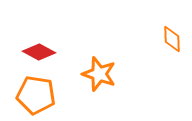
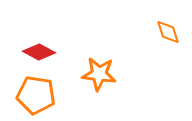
orange diamond: moved 4 px left, 7 px up; rotated 16 degrees counterclockwise
orange star: rotated 12 degrees counterclockwise
